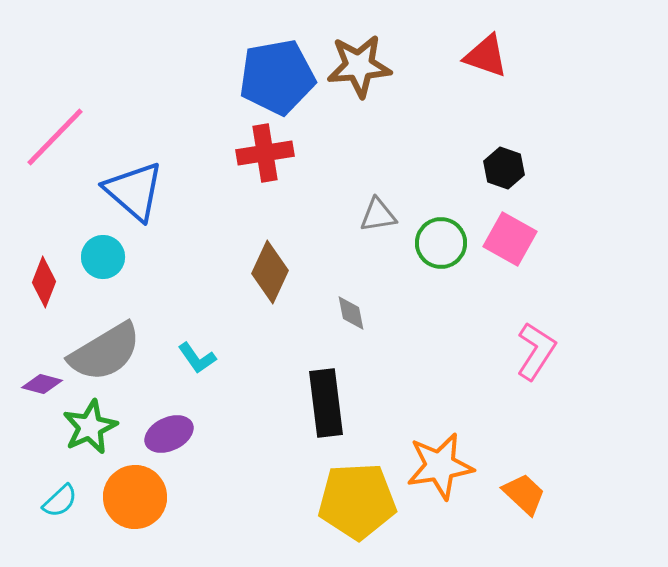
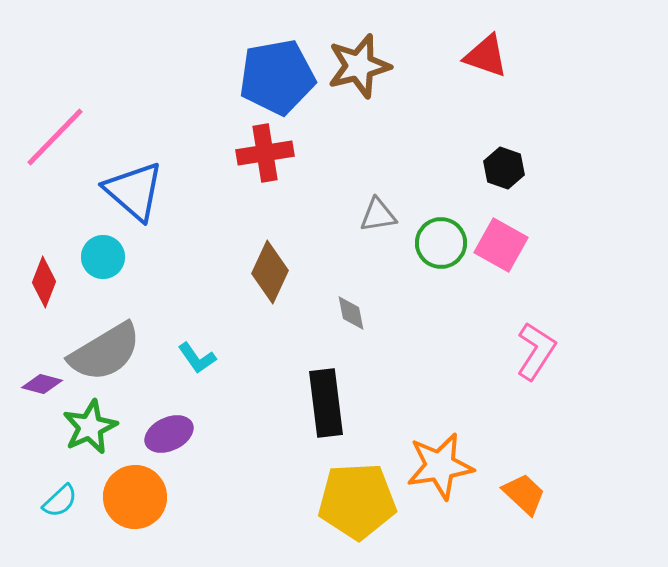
brown star: rotated 10 degrees counterclockwise
pink square: moved 9 px left, 6 px down
